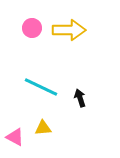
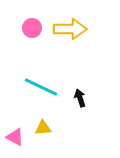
yellow arrow: moved 1 px right, 1 px up
